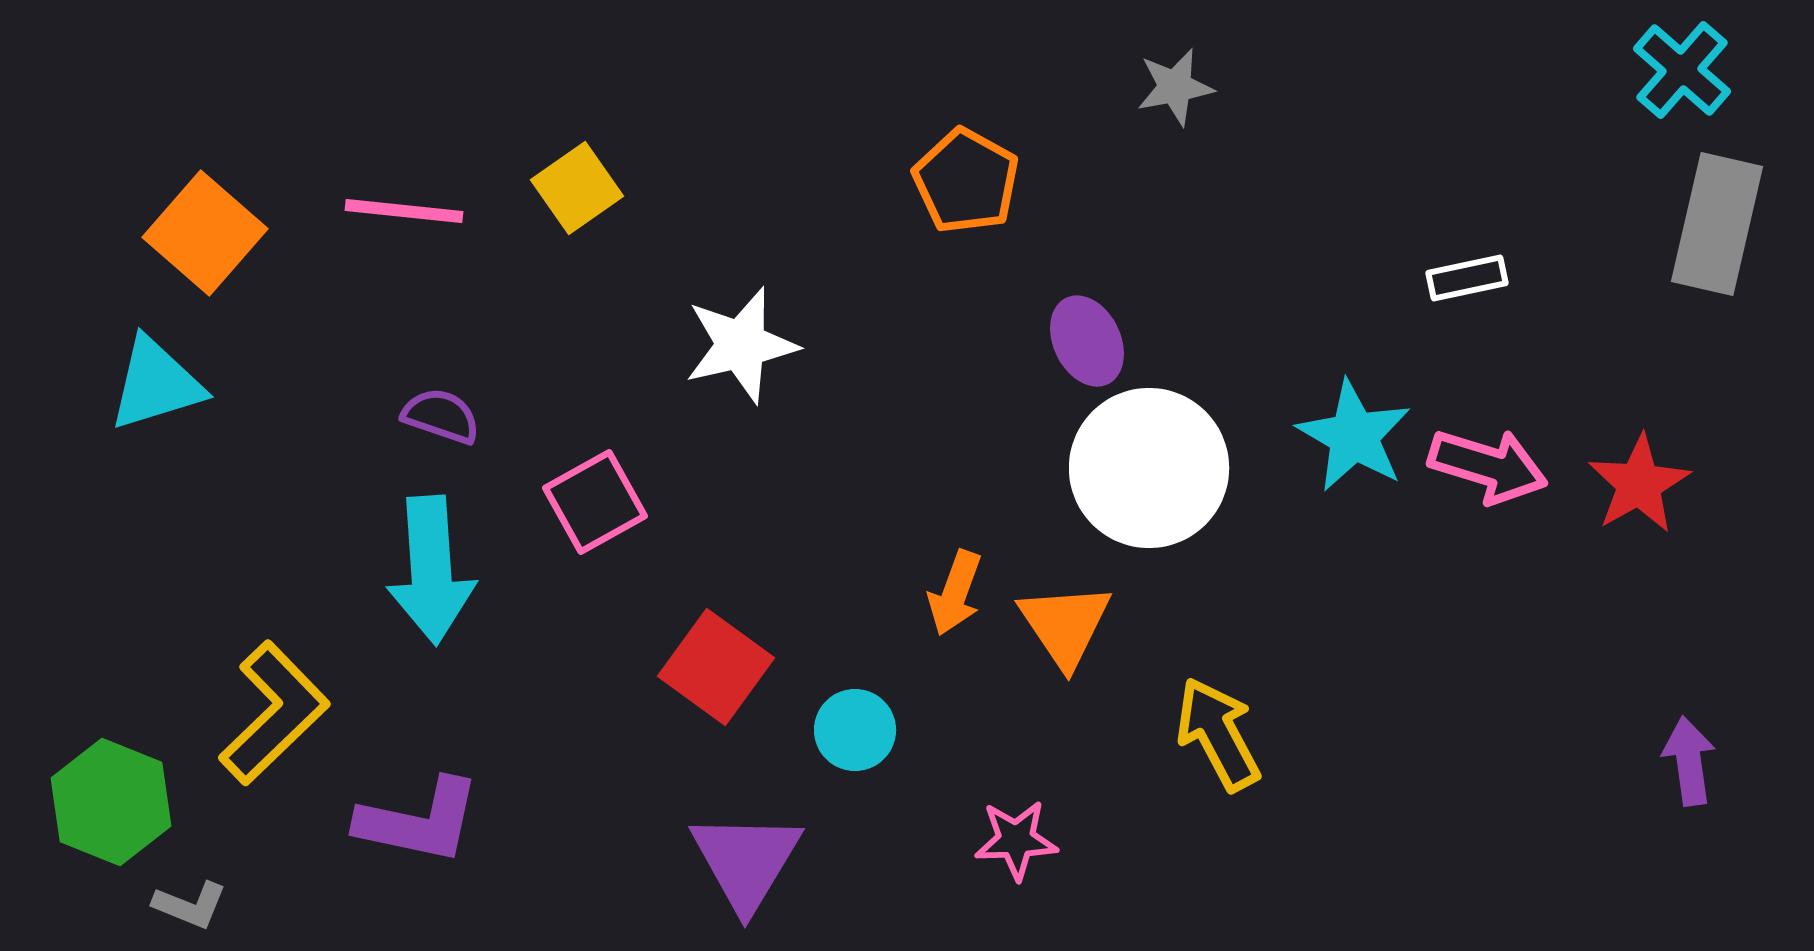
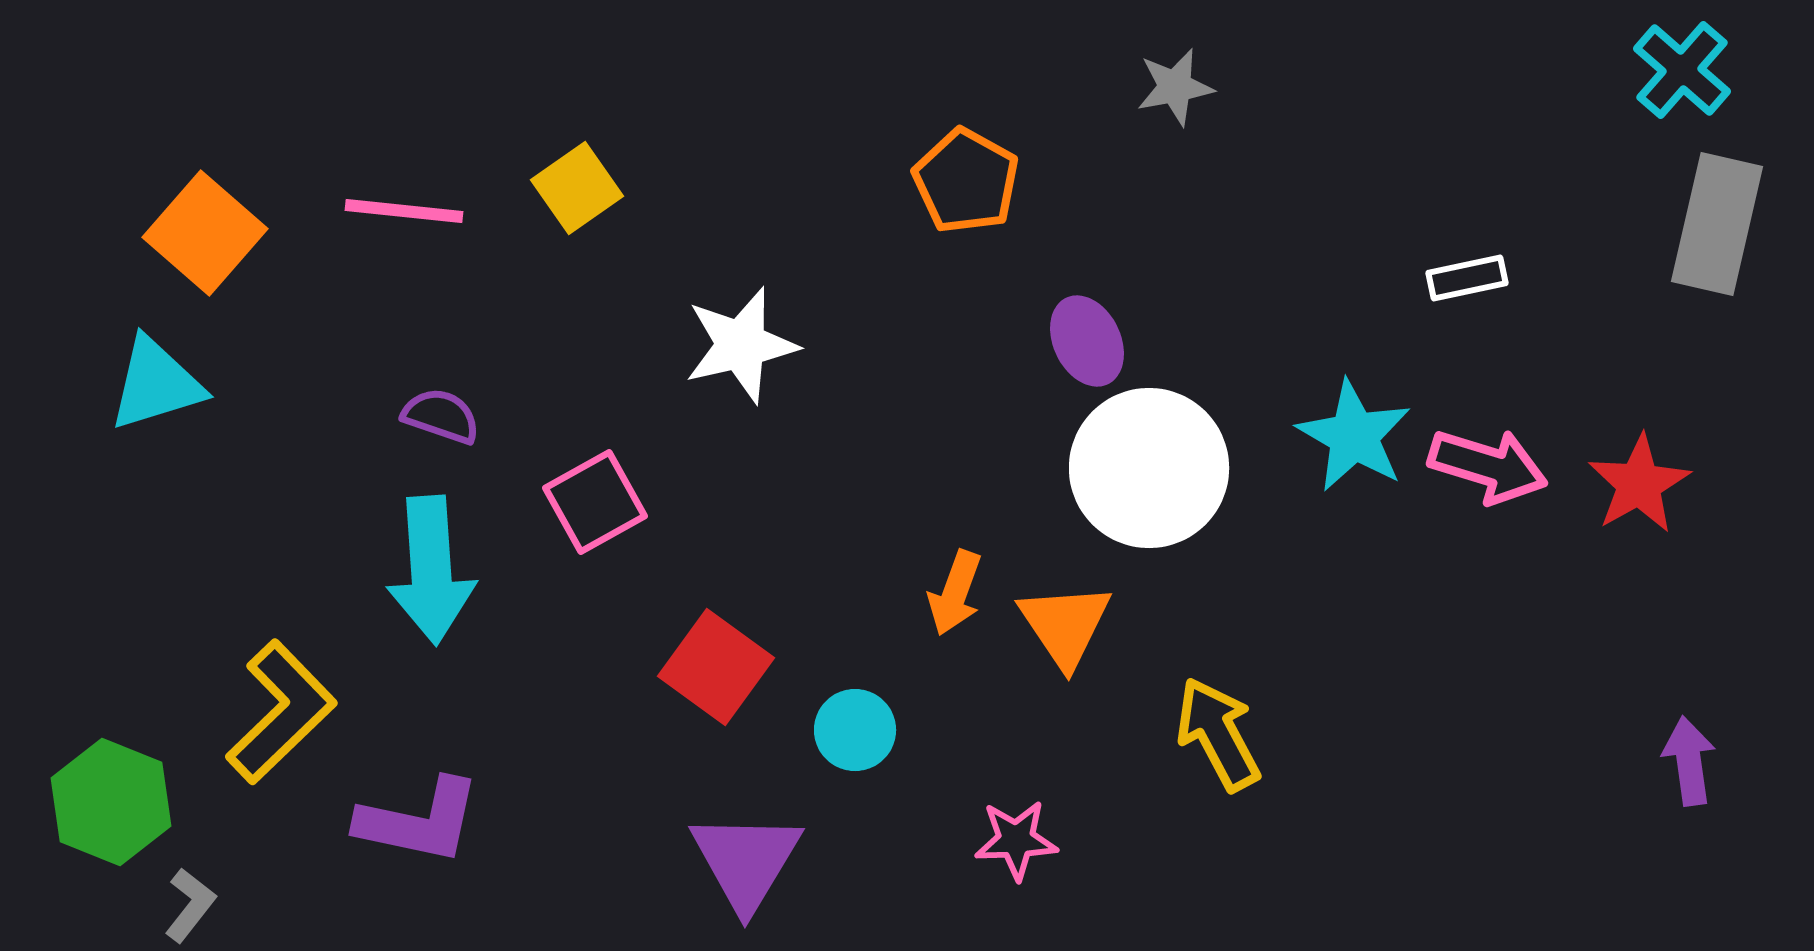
yellow L-shape: moved 7 px right, 1 px up
gray L-shape: rotated 74 degrees counterclockwise
